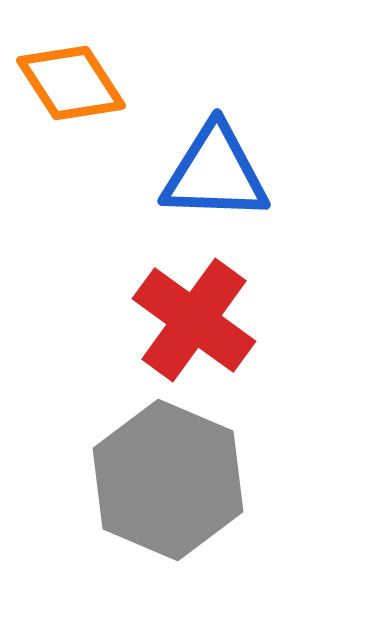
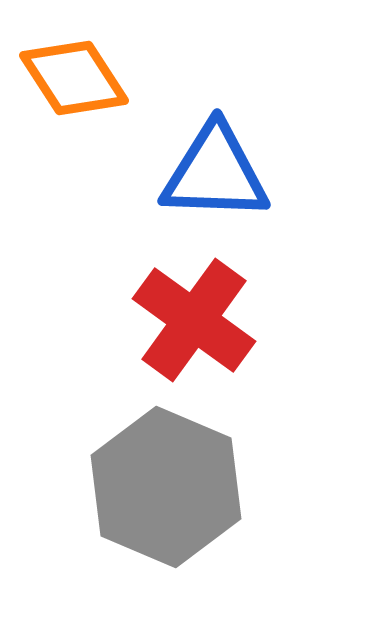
orange diamond: moved 3 px right, 5 px up
gray hexagon: moved 2 px left, 7 px down
